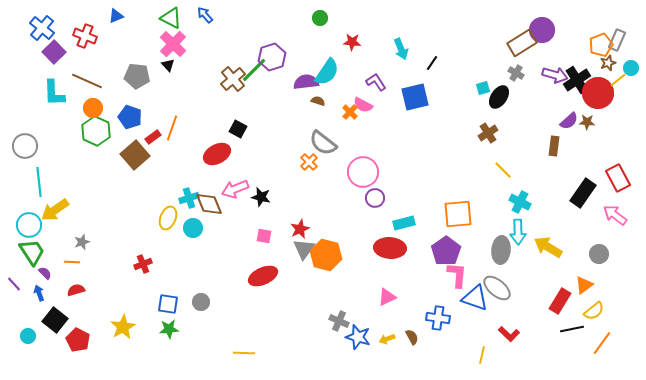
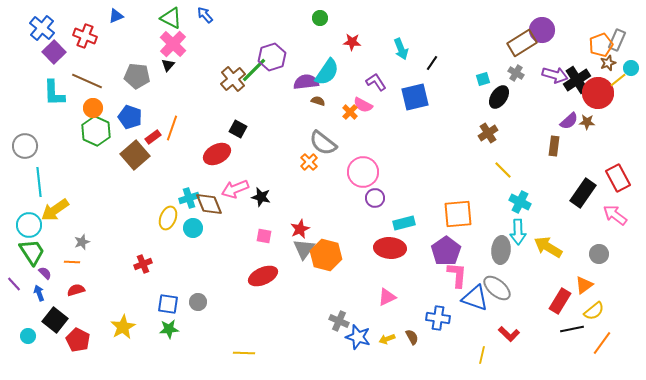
black triangle at (168, 65): rotated 24 degrees clockwise
cyan square at (483, 88): moved 9 px up
gray circle at (201, 302): moved 3 px left
